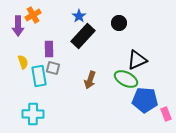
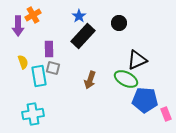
cyan cross: rotated 10 degrees counterclockwise
